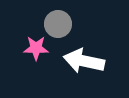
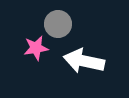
pink star: rotated 10 degrees counterclockwise
